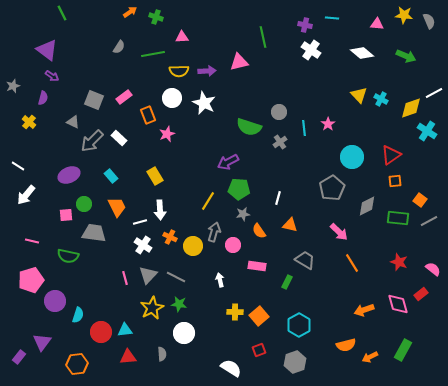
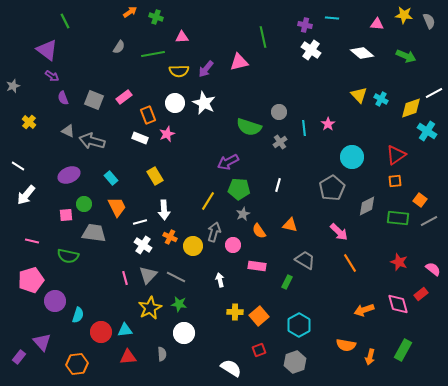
green line at (62, 13): moved 3 px right, 8 px down
purple arrow at (207, 71): moved 1 px left, 2 px up; rotated 132 degrees clockwise
purple semicircle at (43, 98): moved 20 px right; rotated 144 degrees clockwise
white circle at (172, 98): moved 3 px right, 5 px down
gray triangle at (73, 122): moved 5 px left, 9 px down
white rectangle at (119, 138): moved 21 px right; rotated 21 degrees counterclockwise
gray arrow at (92, 141): rotated 60 degrees clockwise
red triangle at (391, 155): moved 5 px right
cyan rectangle at (111, 176): moved 2 px down
white line at (278, 198): moved 13 px up
white arrow at (160, 210): moved 4 px right
gray star at (243, 214): rotated 16 degrees counterclockwise
orange line at (352, 263): moved 2 px left
yellow star at (152, 308): moved 2 px left
purple triangle at (42, 342): rotated 18 degrees counterclockwise
orange semicircle at (346, 345): rotated 24 degrees clockwise
orange arrow at (370, 357): rotated 49 degrees counterclockwise
